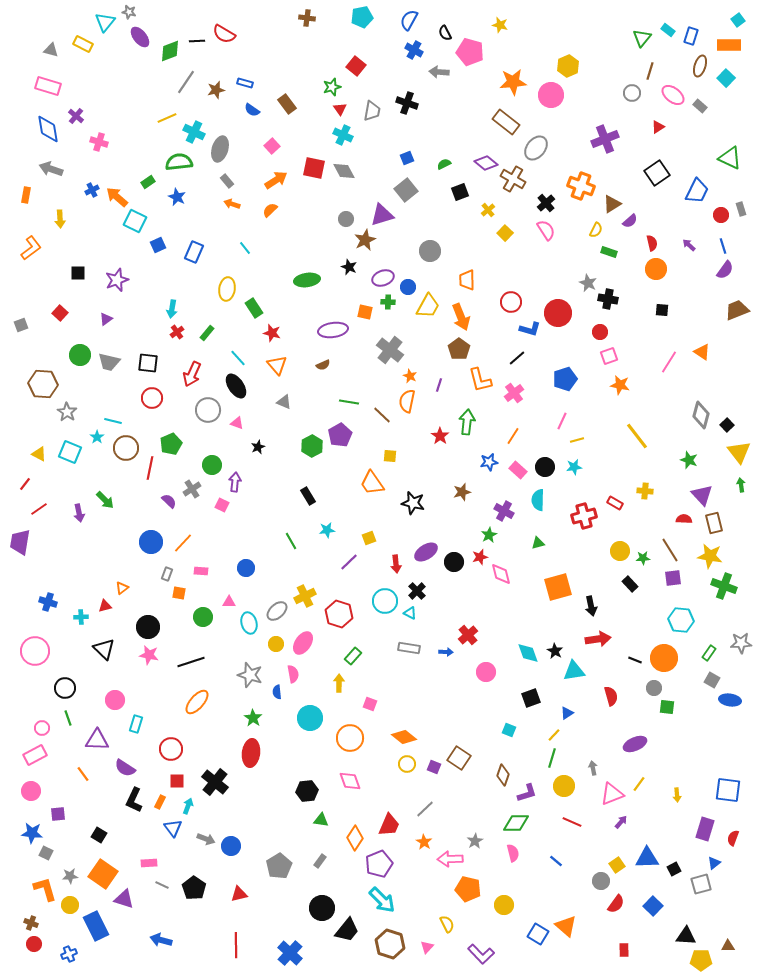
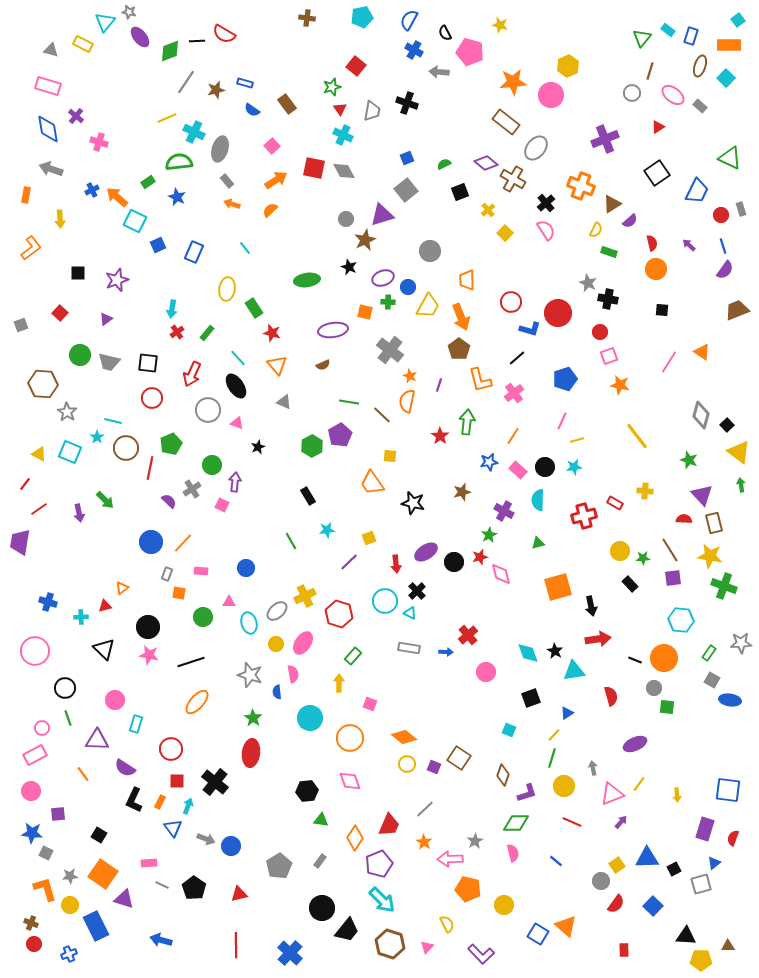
yellow triangle at (739, 452): rotated 15 degrees counterclockwise
